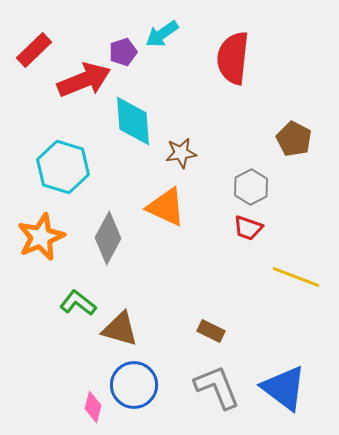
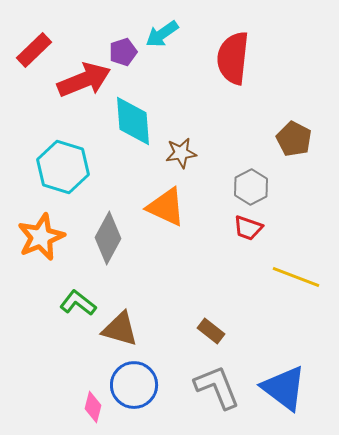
brown rectangle: rotated 12 degrees clockwise
